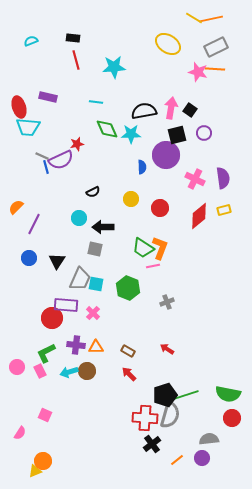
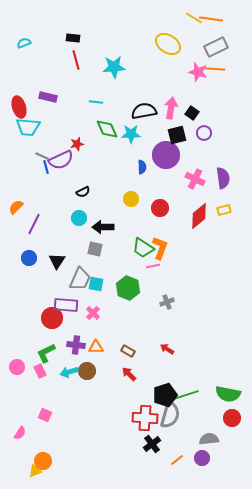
orange line at (211, 19): rotated 20 degrees clockwise
cyan semicircle at (31, 41): moved 7 px left, 2 px down
black square at (190, 110): moved 2 px right, 3 px down
black semicircle at (93, 192): moved 10 px left
